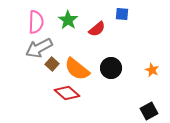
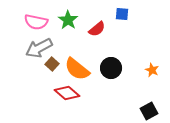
pink semicircle: rotated 100 degrees clockwise
